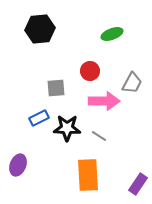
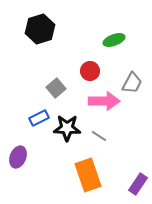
black hexagon: rotated 12 degrees counterclockwise
green ellipse: moved 2 px right, 6 px down
gray square: rotated 36 degrees counterclockwise
purple ellipse: moved 8 px up
orange rectangle: rotated 16 degrees counterclockwise
